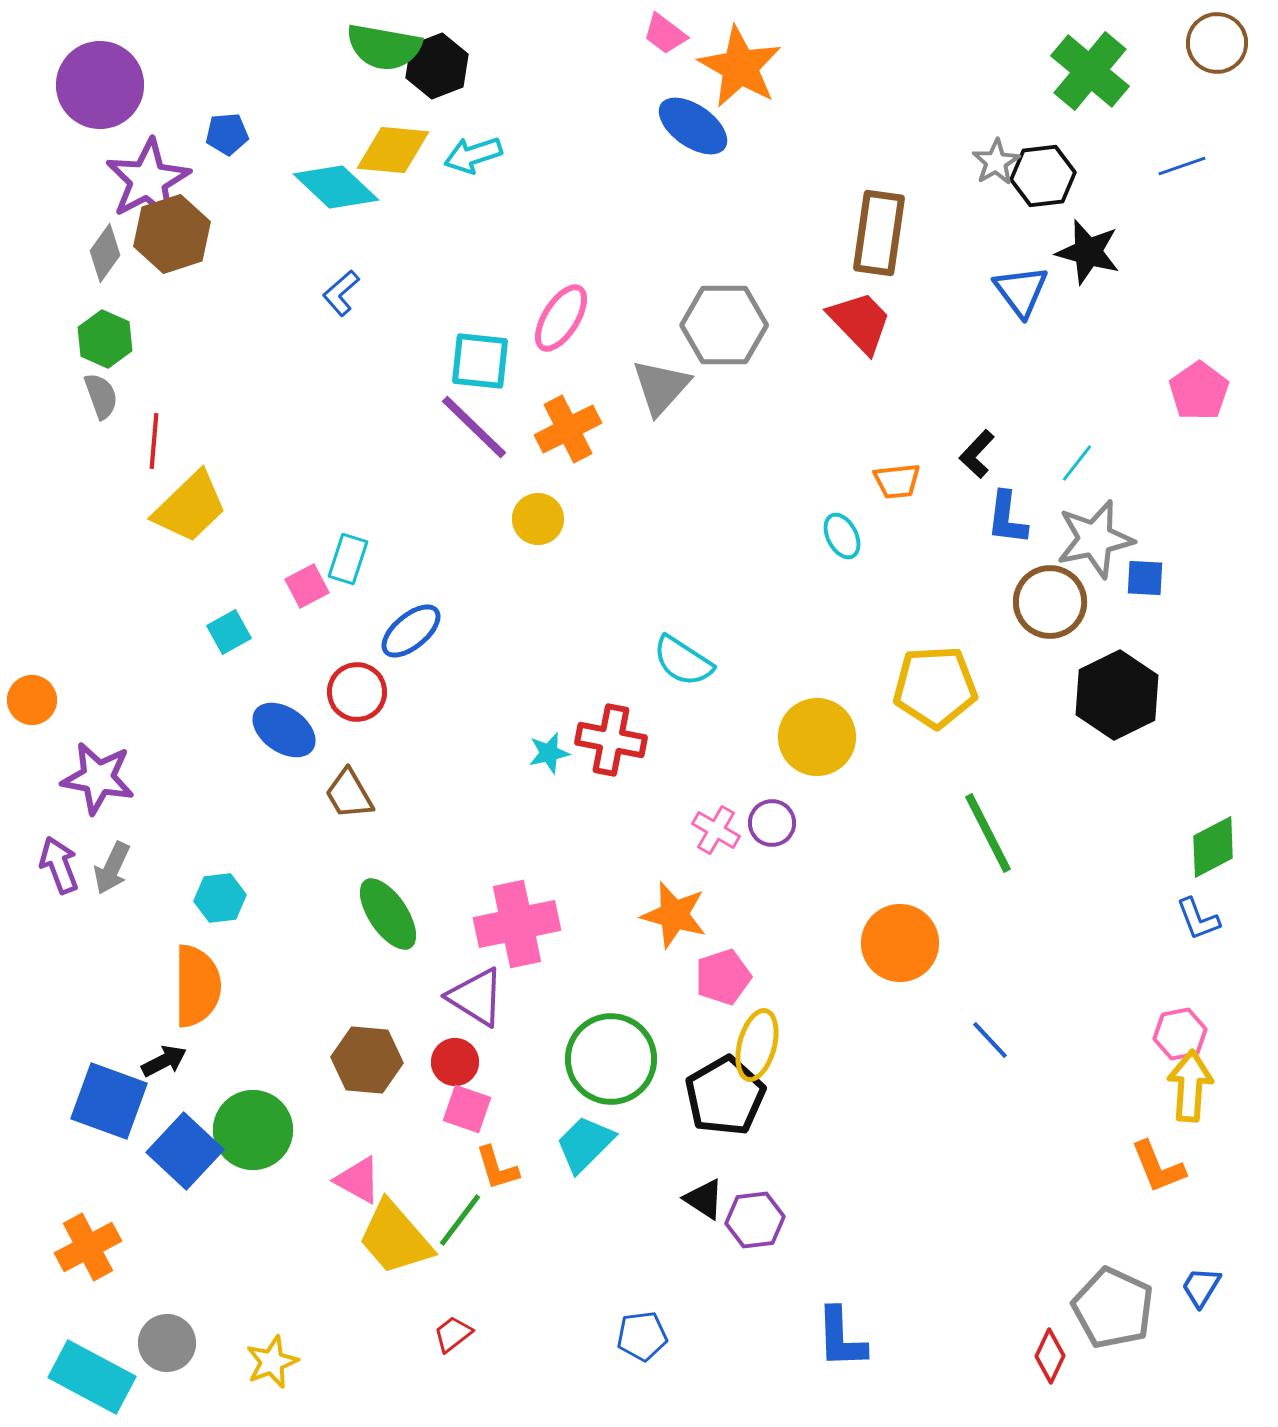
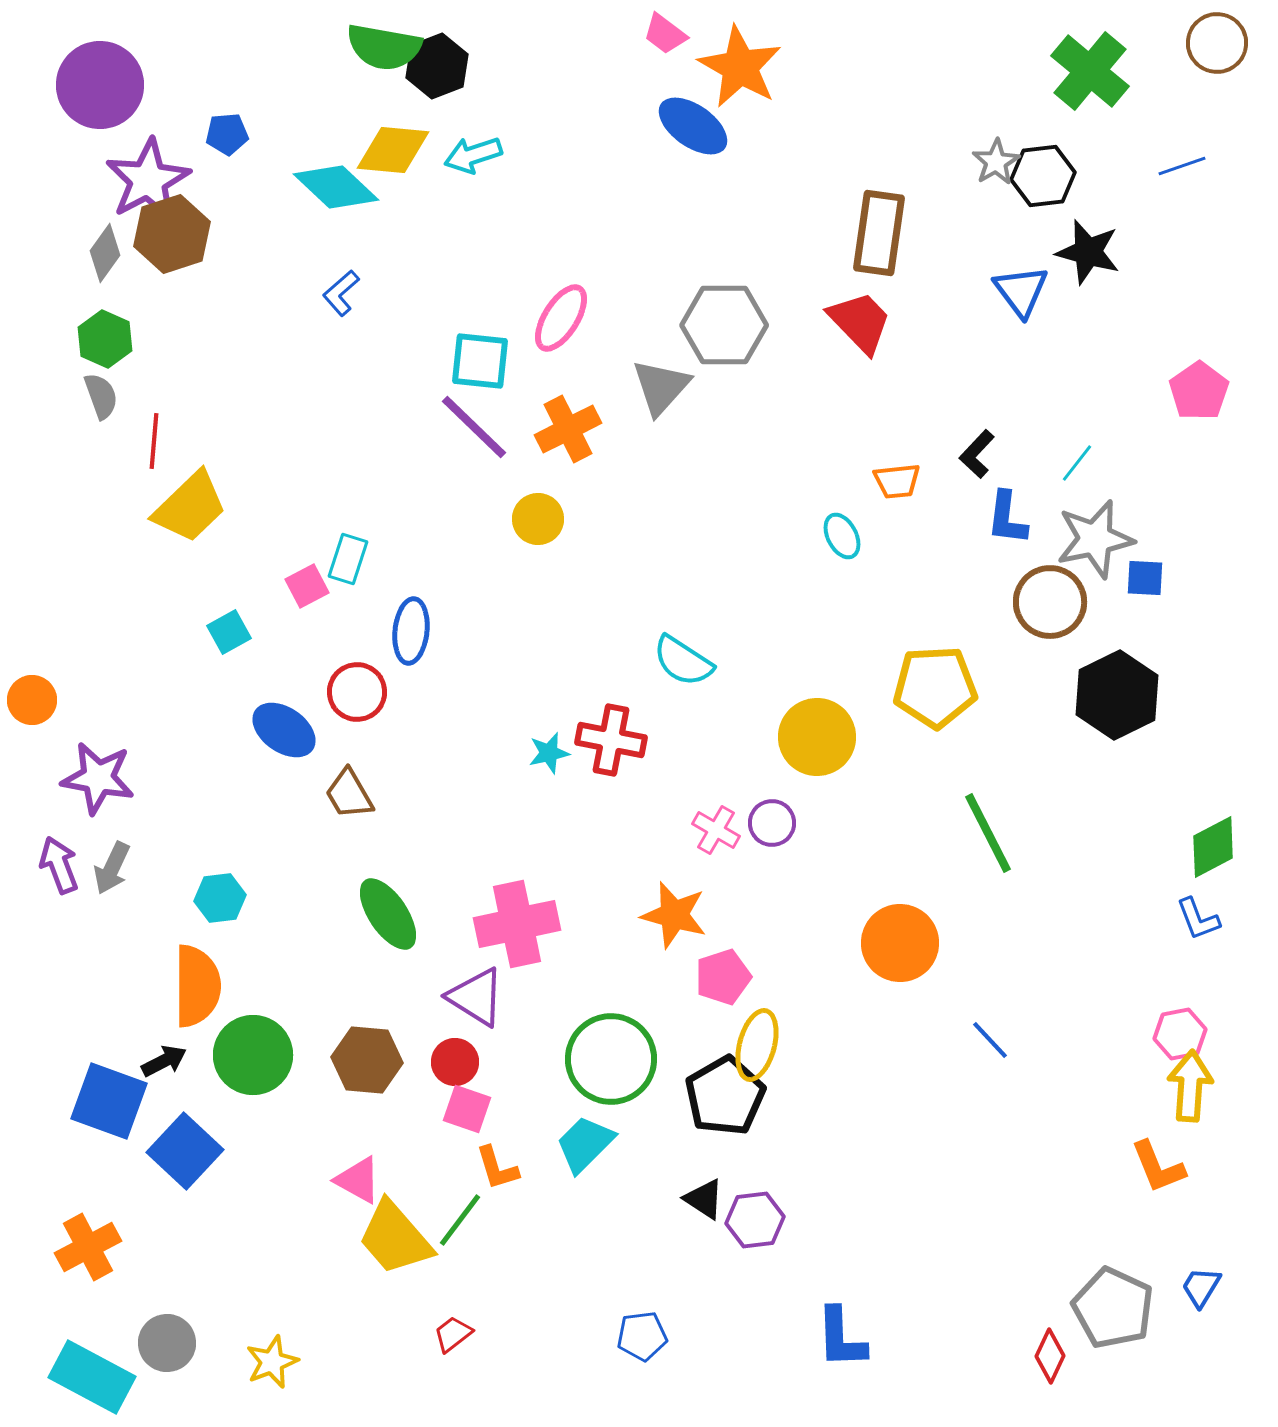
blue ellipse at (411, 631): rotated 44 degrees counterclockwise
green circle at (253, 1130): moved 75 px up
